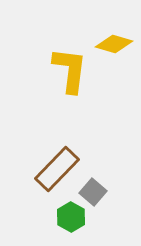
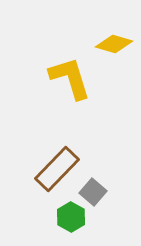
yellow L-shape: moved 8 px down; rotated 24 degrees counterclockwise
